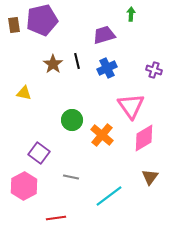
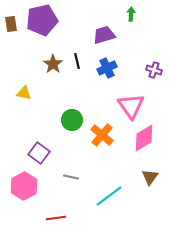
brown rectangle: moved 3 px left, 1 px up
